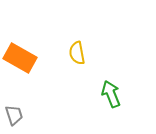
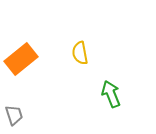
yellow semicircle: moved 3 px right
orange rectangle: moved 1 px right, 1 px down; rotated 68 degrees counterclockwise
